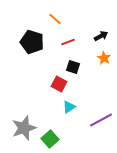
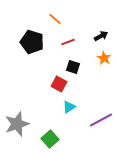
gray star: moved 7 px left, 4 px up
